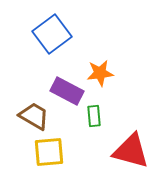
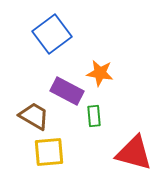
orange star: rotated 16 degrees clockwise
red triangle: moved 3 px right, 2 px down
